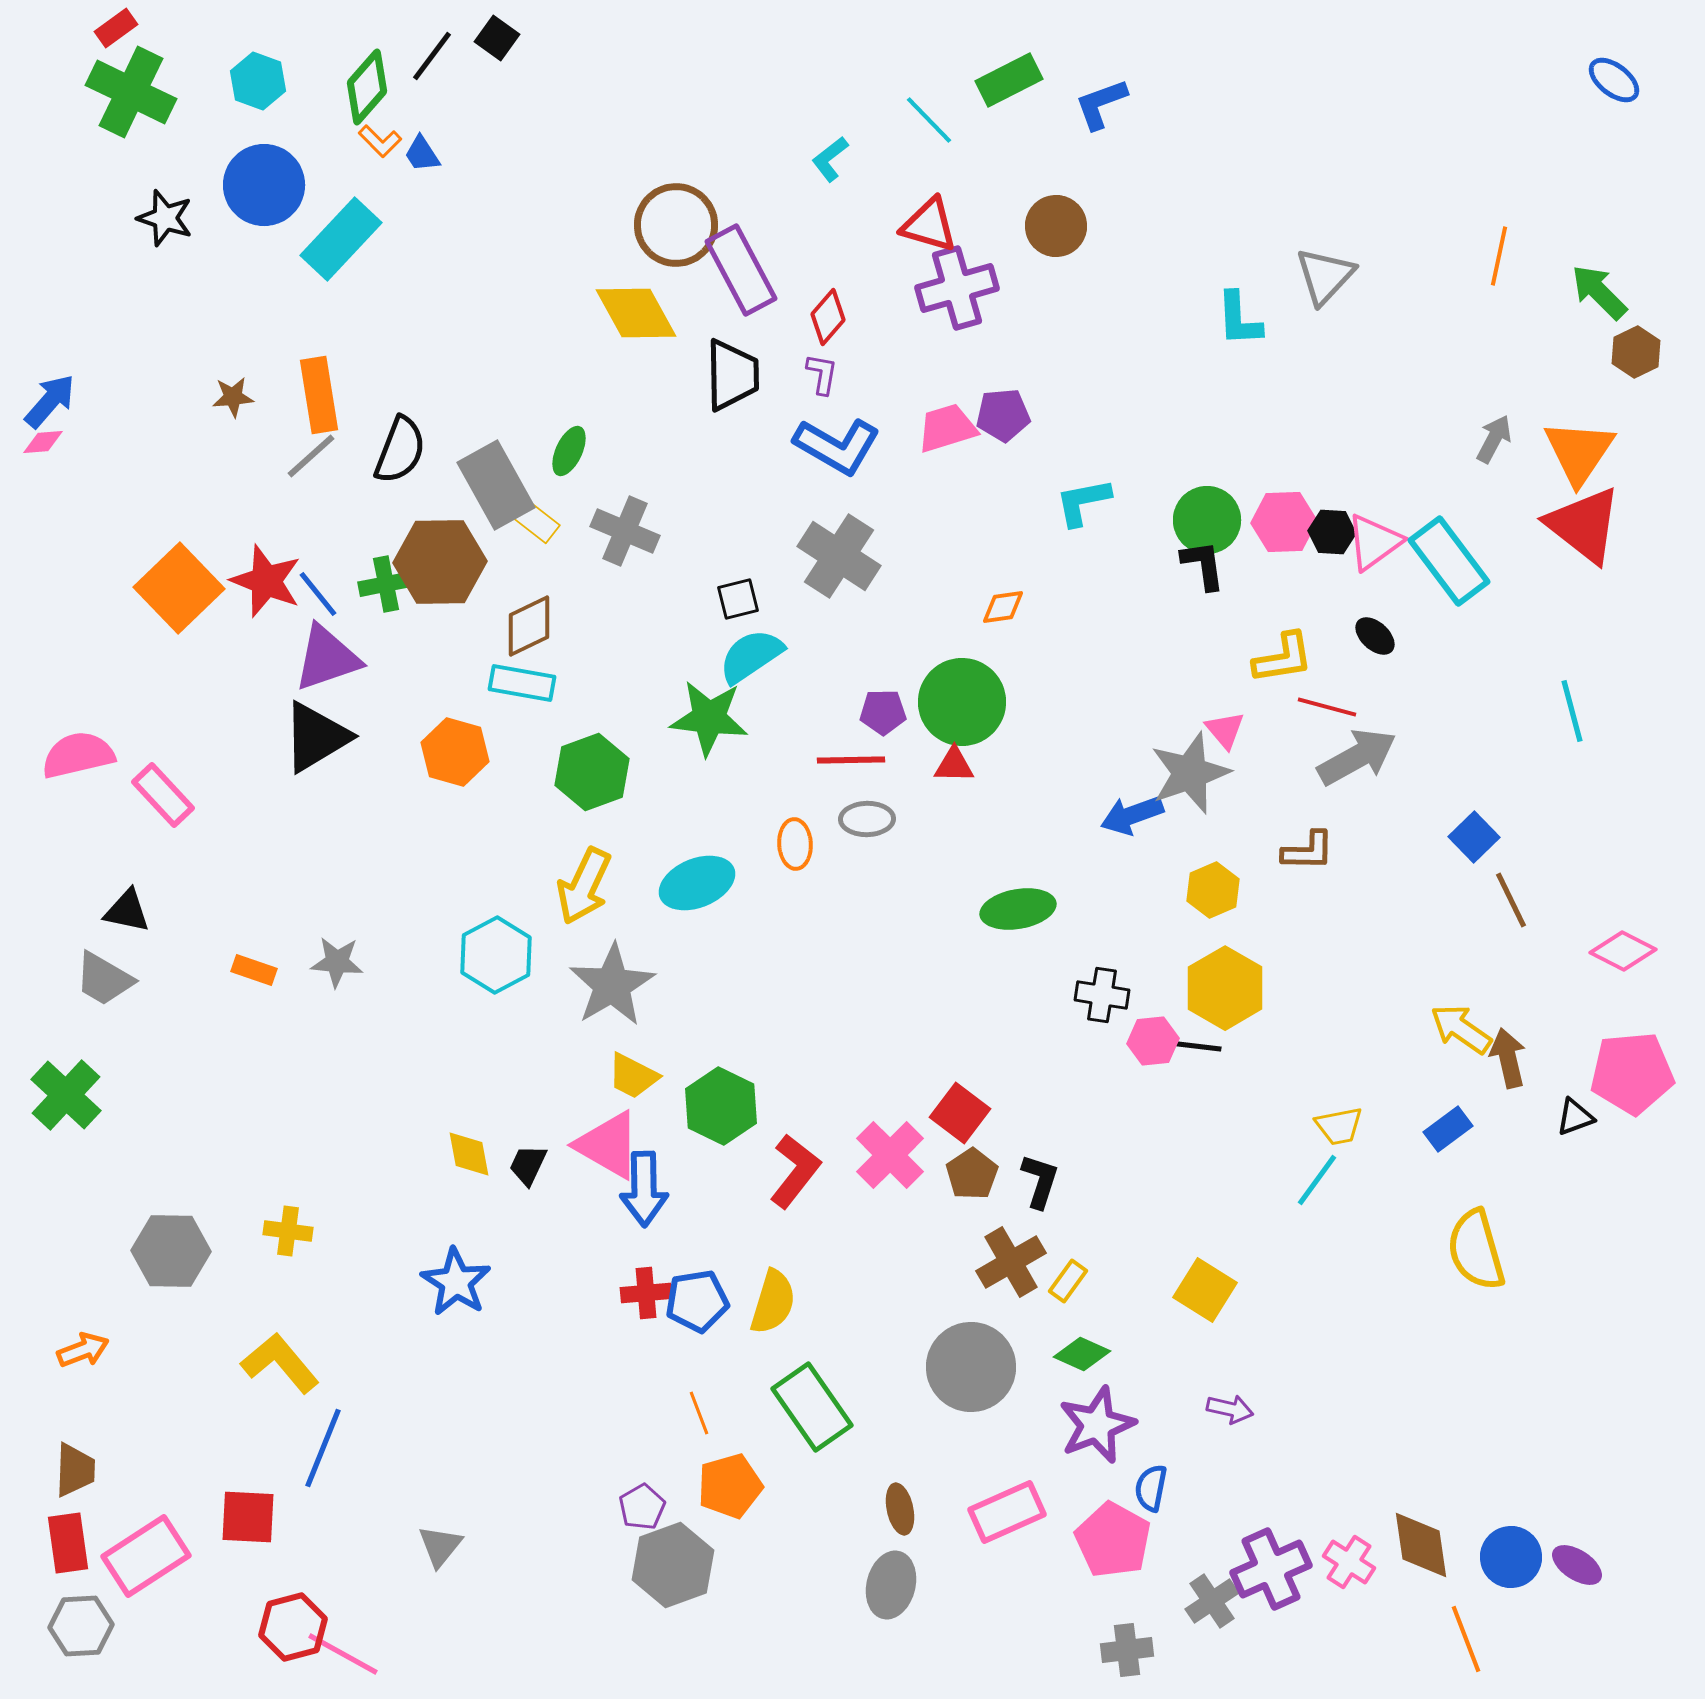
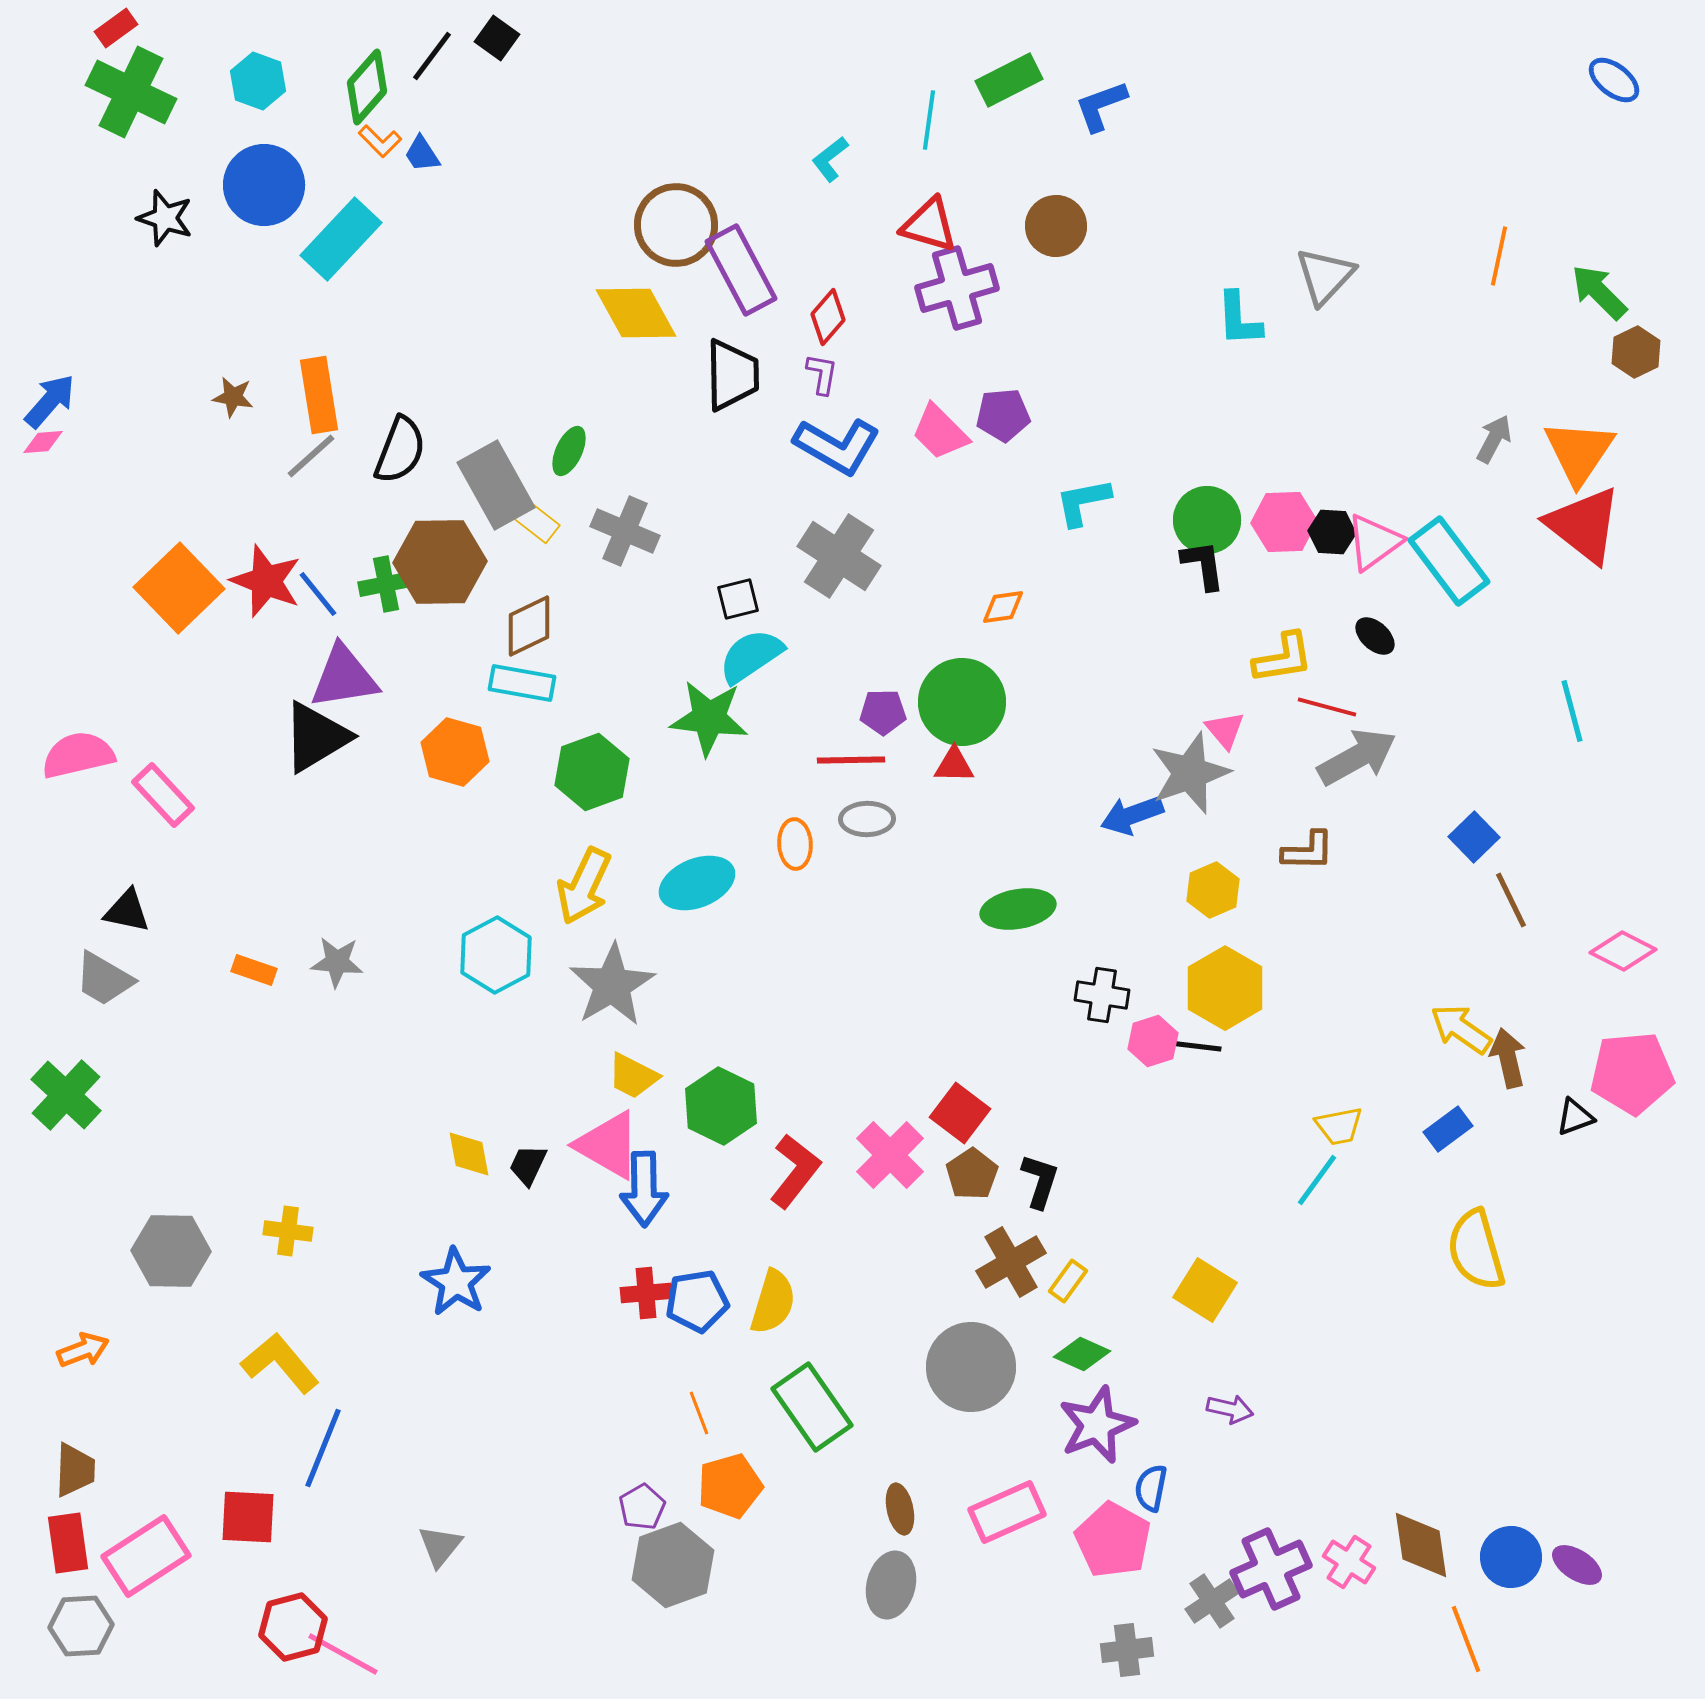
blue L-shape at (1101, 104): moved 2 px down
cyan line at (929, 120): rotated 52 degrees clockwise
brown star at (233, 397): rotated 15 degrees clockwise
pink trapezoid at (947, 428): moved 7 px left, 4 px down; rotated 118 degrees counterclockwise
purple triangle at (327, 658): moved 17 px right, 19 px down; rotated 10 degrees clockwise
pink hexagon at (1153, 1041): rotated 12 degrees counterclockwise
